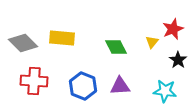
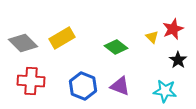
yellow rectangle: rotated 35 degrees counterclockwise
yellow triangle: moved 5 px up; rotated 24 degrees counterclockwise
green diamond: rotated 25 degrees counterclockwise
red cross: moved 3 px left
purple triangle: rotated 25 degrees clockwise
